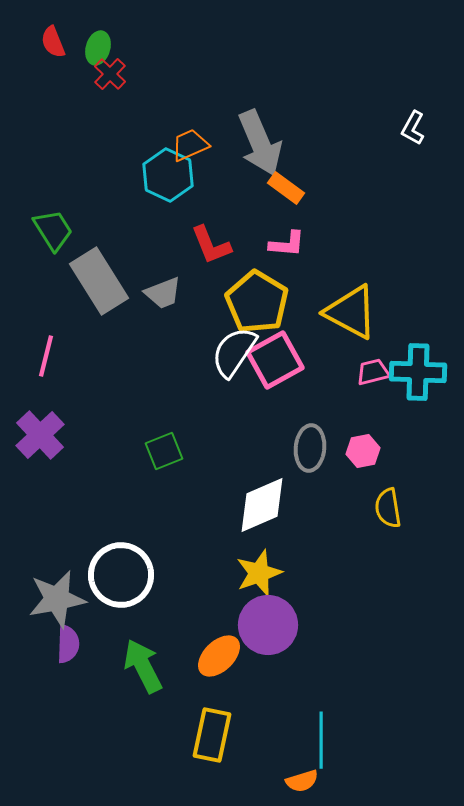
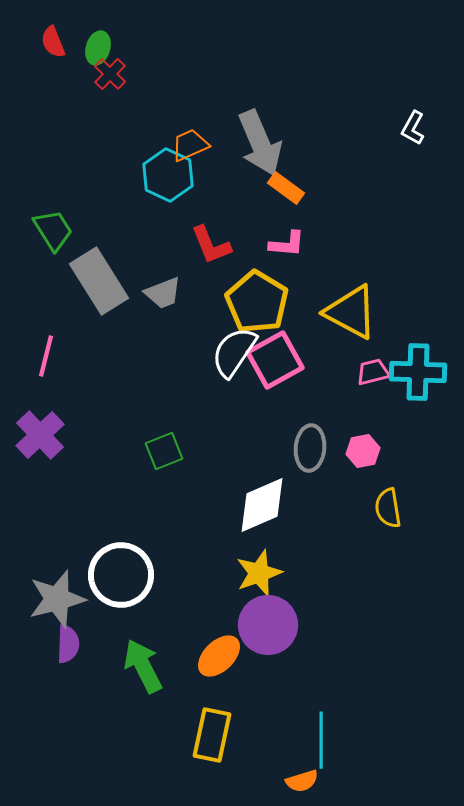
gray star: rotated 4 degrees counterclockwise
